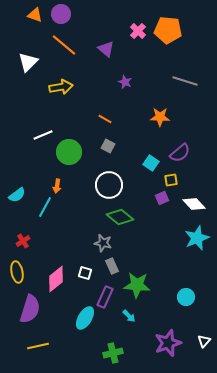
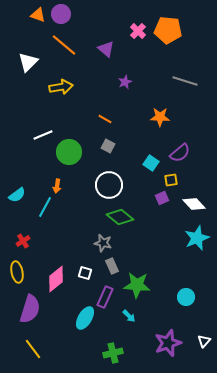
orange triangle at (35, 15): moved 3 px right
purple star at (125, 82): rotated 24 degrees clockwise
yellow line at (38, 346): moved 5 px left, 3 px down; rotated 65 degrees clockwise
